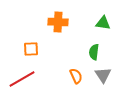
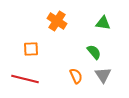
orange cross: moved 1 px left, 1 px up; rotated 30 degrees clockwise
green semicircle: rotated 133 degrees clockwise
red line: moved 3 px right; rotated 44 degrees clockwise
